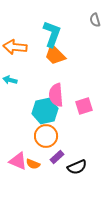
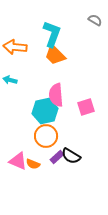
gray semicircle: rotated 136 degrees clockwise
pink square: moved 2 px right, 1 px down
black semicircle: moved 6 px left, 11 px up; rotated 54 degrees clockwise
